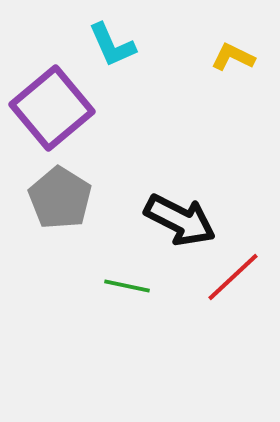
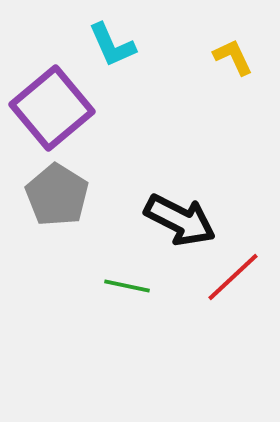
yellow L-shape: rotated 39 degrees clockwise
gray pentagon: moved 3 px left, 3 px up
